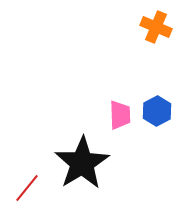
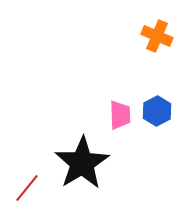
orange cross: moved 1 px right, 9 px down
